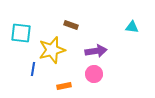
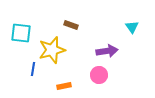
cyan triangle: rotated 48 degrees clockwise
purple arrow: moved 11 px right
pink circle: moved 5 px right, 1 px down
